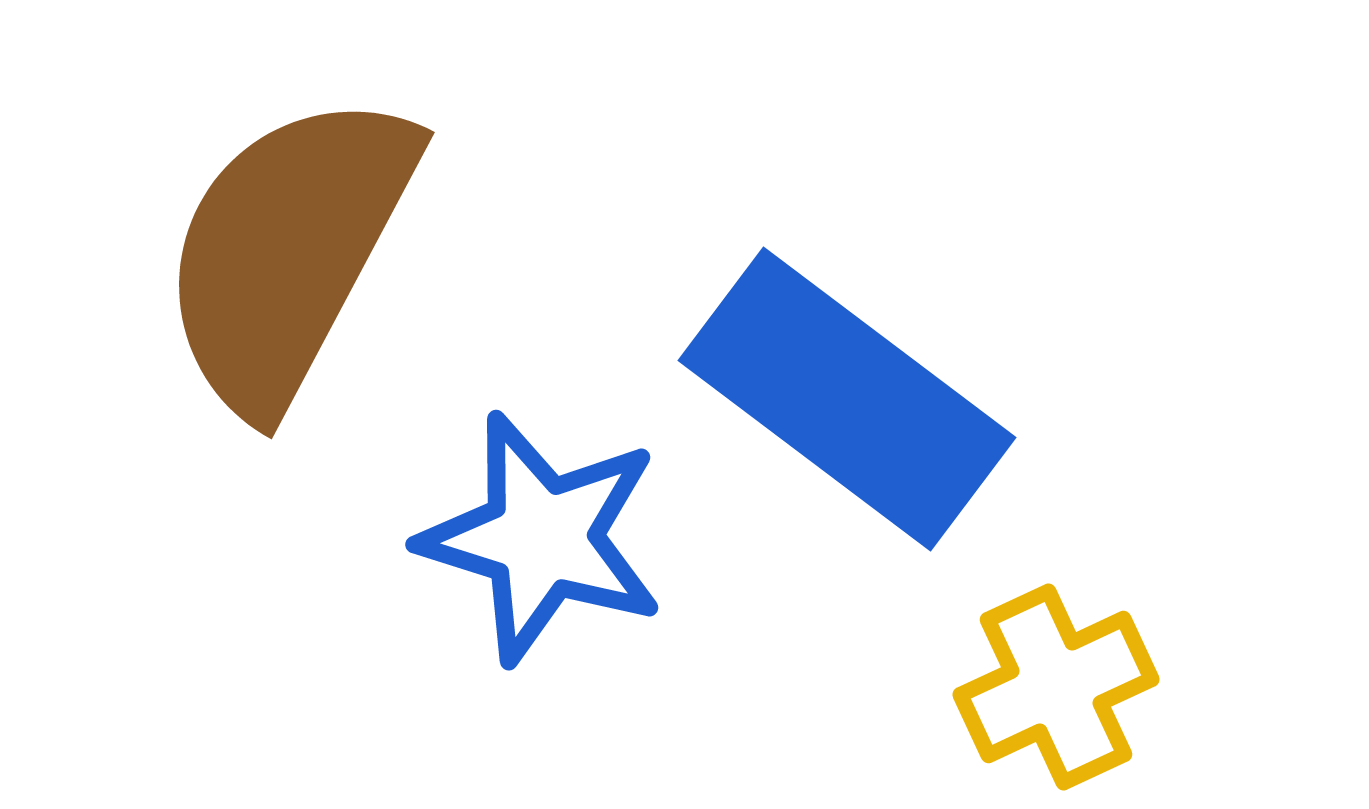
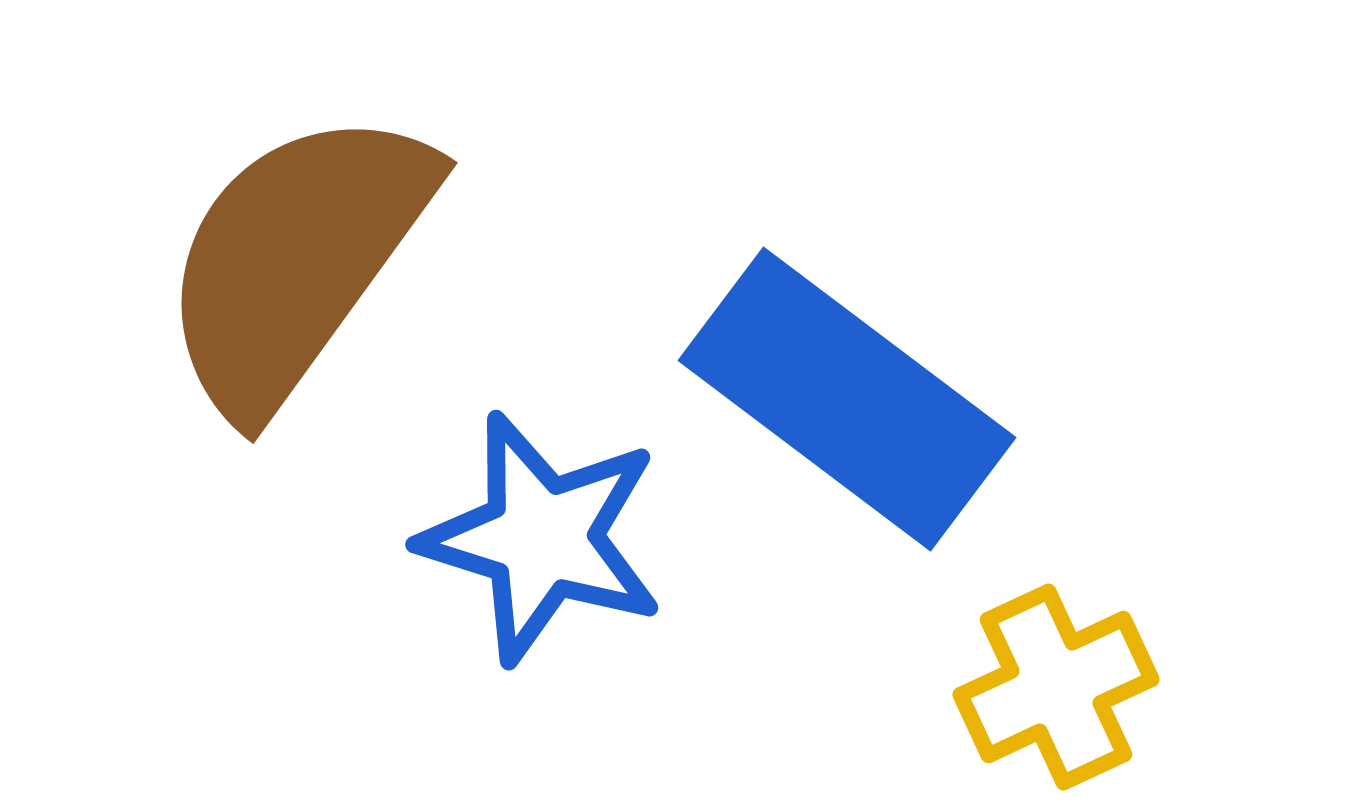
brown semicircle: moved 8 px right, 9 px down; rotated 8 degrees clockwise
